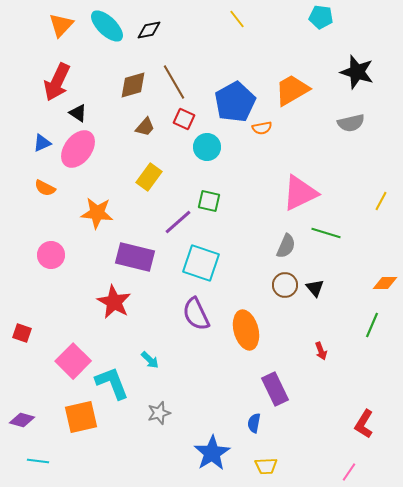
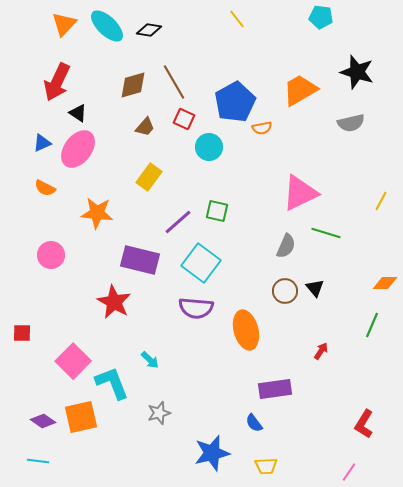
orange triangle at (61, 25): moved 3 px right, 1 px up
black diamond at (149, 30): rotated 20 degrees clockwise
orange trapezoid at (292, 90): moved 8 px right
cyan circle at (207, 147): moved 2 px right
green square at (209, 201): moved 8 px right, 10 px down
purple rectangle at (135, 257): moved 5 px right, 3 px down
cyan square at (201, 263): rotated 18 degrees clockwise
brown circle at (285, 285): moved 6 px down
purple semicircle at (196, 314): moved 6 px up; rotated 60 degrees counterclockwise
red square at (22, 333): rotated 18 degrees counterclockwise
red arrow at (321, 351): rotated 126 degrees counterclockwise
purple rectangle at (275, 389): rotated 72 degrees counterclockwise
purple diamond at (22, 420): moved 21 px right, 1 px down; rotated 20 degrees clockwise
blue semicircle at (254, 423): rotated 48 degrees counterclockwise
blue star at (212, 453): rotated 18 degrees clockwise
